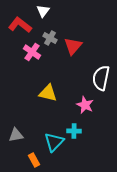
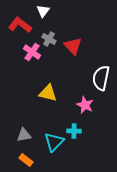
gray cross: moved 1 px left, 1 px down
red triangle: rotated 24 degrees counterclockwise
gray triangle: moved 8 px right
orange rectangle: moved 8 px left; rotated 24 degrees counterclockwise
